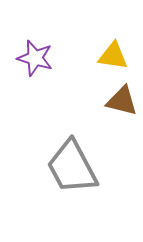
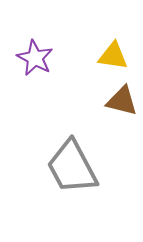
purple star: rotated 12 degrees clockwise
